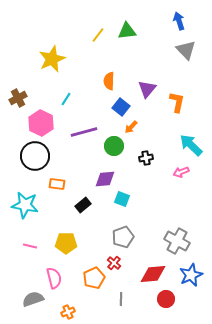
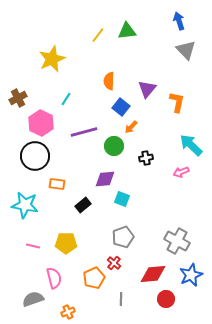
pink line: moved 3 px right
